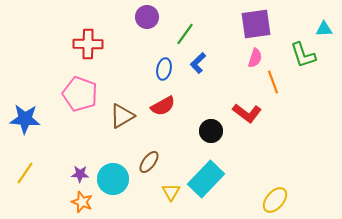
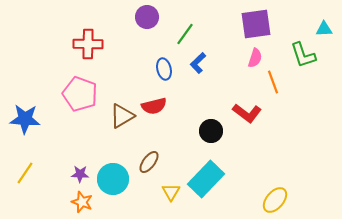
blue ellipse: rotated 25 degrees counterclockwise
red semicircle: moved 9 px left; rotated 15 degrees clockwise
